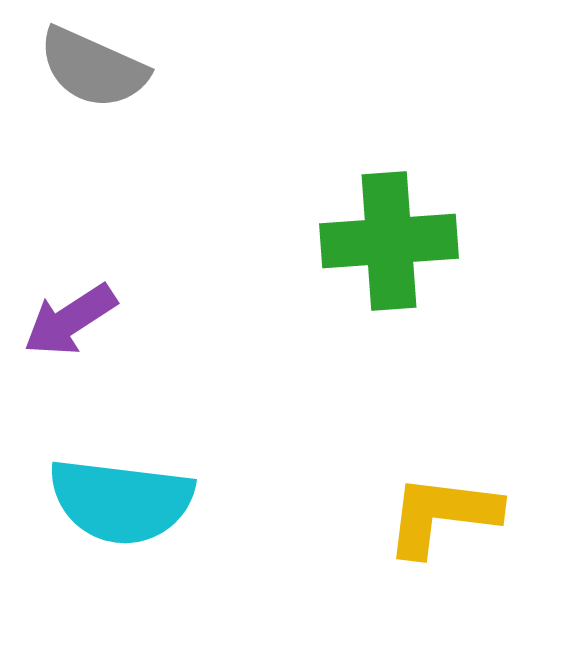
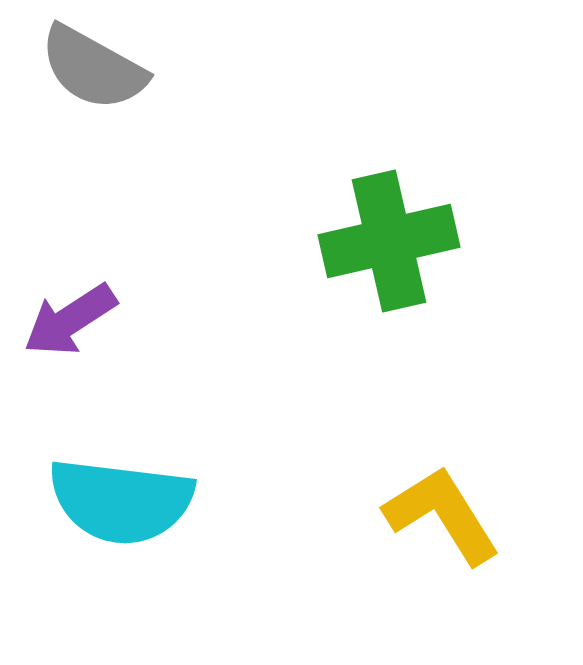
gray semicircle: rotated 5 degrees clockwise
green cross: rotated 9 degrees counterclockwise
yellow L-shape: rotated 51 degrees clockwise
